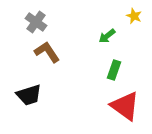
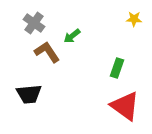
yellow star: moved 3 px down; rotated 21 degrees counterclockwise
gray cross: moved 2 px left, 1 px down
green arrow: moved 35 px left
green rectangle: moved 3 px right, 2 px up
black trapezoid: moved 1 px up; rotated 12 degrees clockwise
